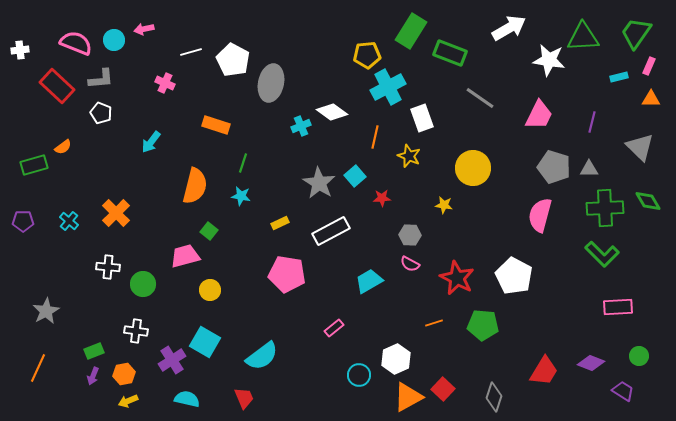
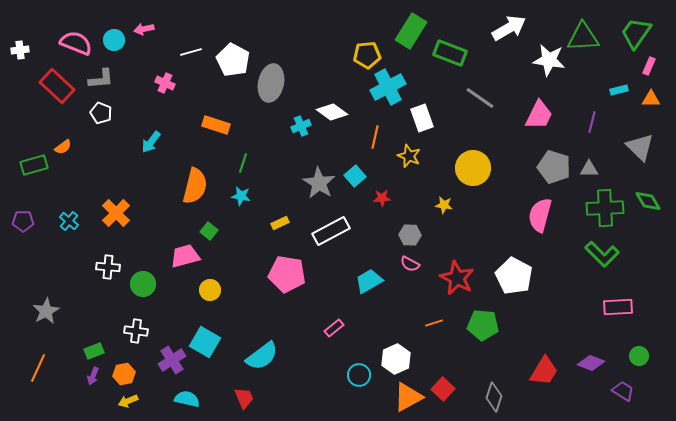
cyan rectangle at (619, 77): moved 13 px down
